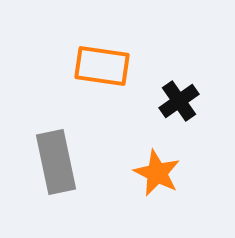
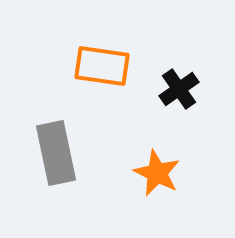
black cross: moved 12 px up
gray rectangle: moved 9 px up
